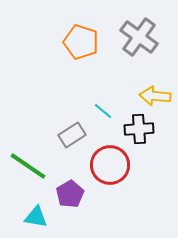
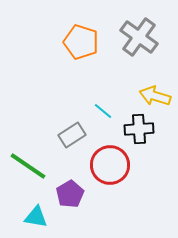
yellow arrow: rotated 12 degrees clockwise
